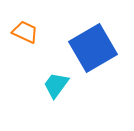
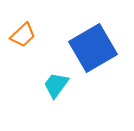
orange trapezoid: moved 2 px left, 3 px down; rotated 112 degrees clockwise
